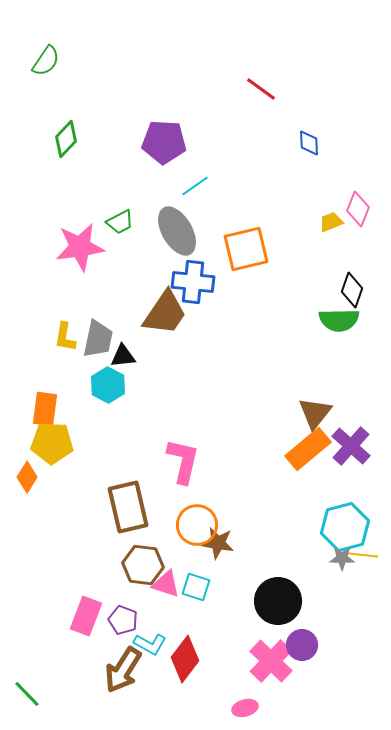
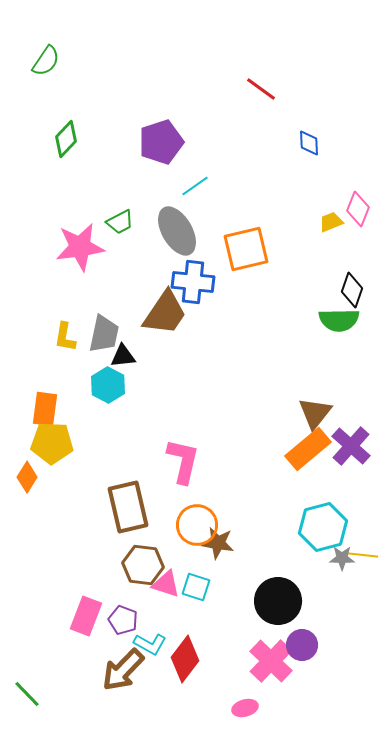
purple pentagon at (164, 142): moved 3 px left; rotated 21 degrees counterclockwise
gray trapezoid at (98, 339): moved 6 px right, 5 px up
cyan hexagon at (345, 527): moved 22 px left
brown arrow at (123, 670): rotated 12 degrees clockwise
